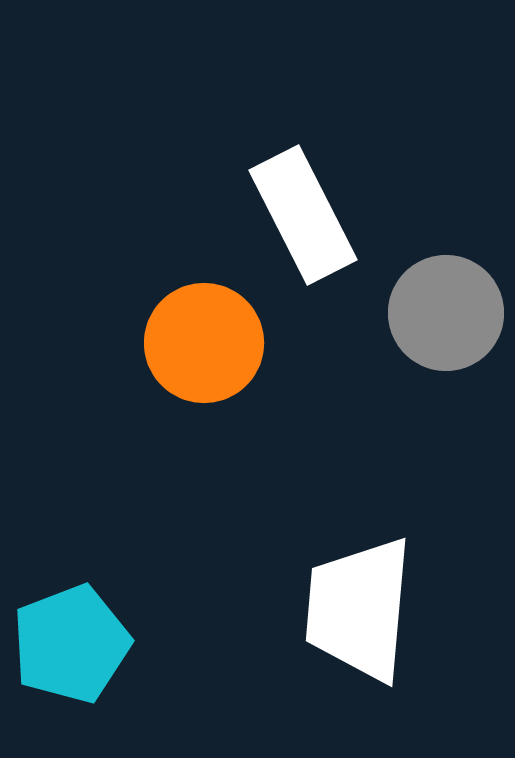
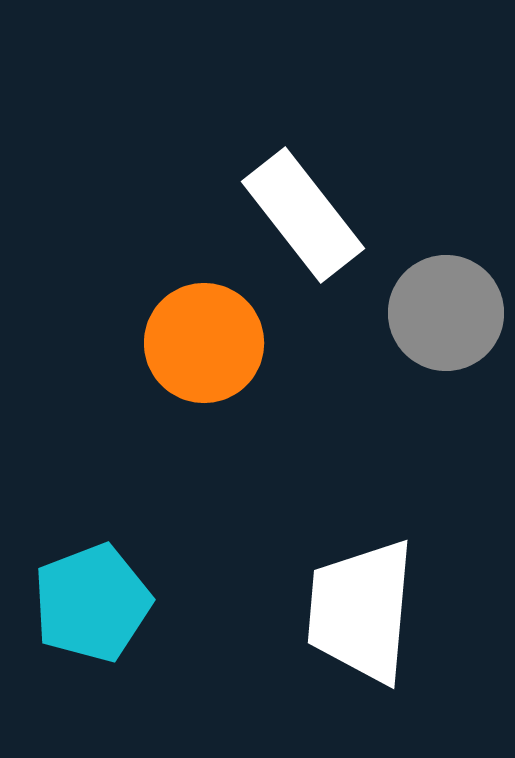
white rectangle: rotated 11 degrees counterclockwise
white trapezoid: moved 2 px right, 2 px down
cyan pentagon: moved 21 px right, 41 px up
